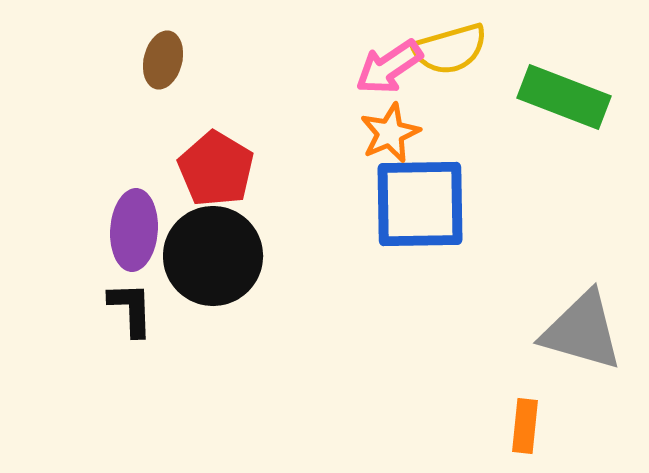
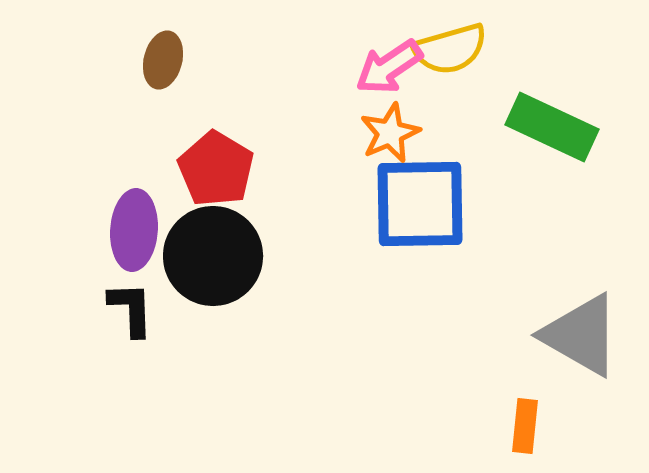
green rectangle: moved 12 px left, 30 px down; rotated 4 degrees clockwise
gray triangle: moved 1 px left, 4 px down; rotated 14 degrees clockwise
